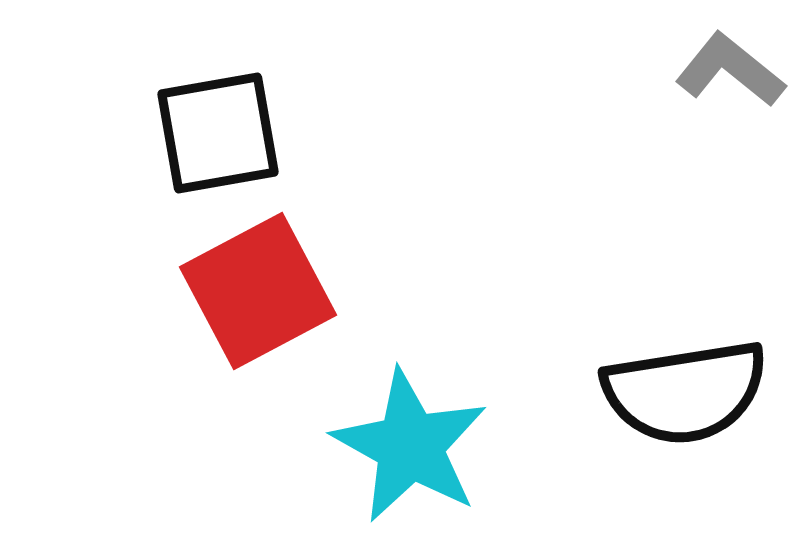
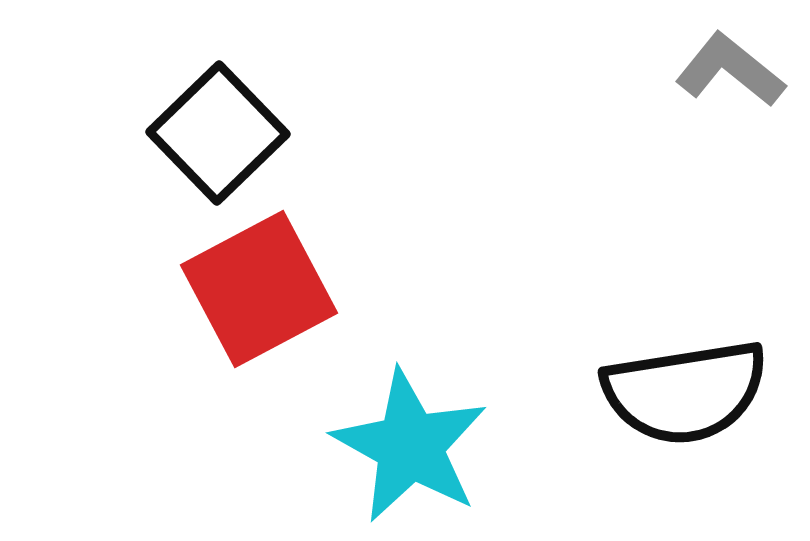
black square: rotated 34 degrees counterclockwise
red square: moved 1 px right, 2 px up
